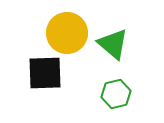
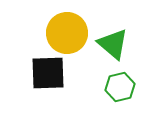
black square: moved 3 px right
green hexagon: moved 4 px right, 7 px up
